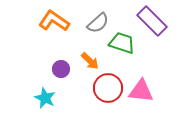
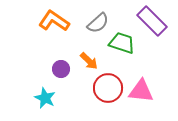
orange arrow: moved 1 px left
